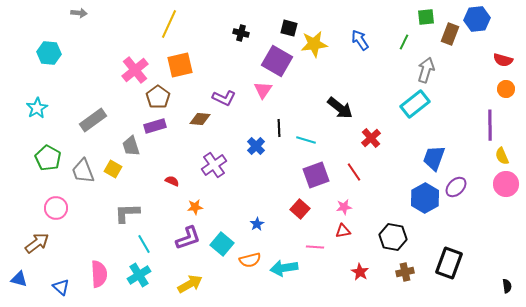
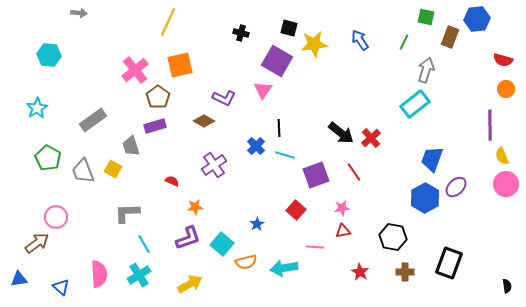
green square at (426, 17): rotated 18 degrees clockwise
yellow line at (169, 24): moved 1 px left, 2 px up
brown rectangle at (450, 34): moved 3 px down
cyan hexagon at (49, 53): moved 2 px down
black arrow at (340, 108): moved 1 px right, 25 px down
brown diamond at (200, 119): moved 4 px right, 2 px down; rotated 25 degrees clockwise
cyan line at (306, 140): moved 21 px left, 15 px down
blue trapezoid at (434, 158): moved 2 px left, 1 px down
pink star at (344, 207): moved 2 px left, 1 px down
pink circle at (56, 208): moved 9 px down
red square at (300, 209): moved 4 px left, 1 px down
orange semicircle at (250, 260): moved 4 px left, 2 px down
brown cross at (405, 272): rotated 12 degrees clockwise
blue triangle at (19, 279): rotated 24 degrees counterclockwise
